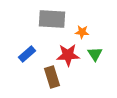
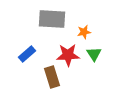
orange star: moved 2 px right; rotated 16 degrees counterclockwise
green triangle: moved 1 px left
